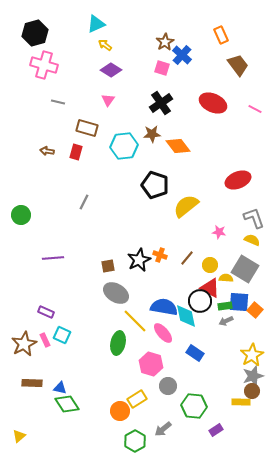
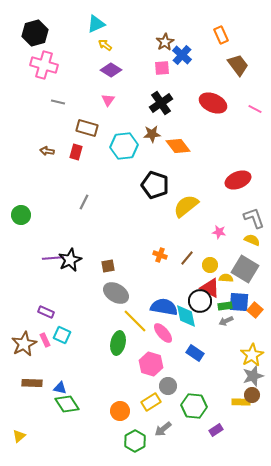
pink square at (162, 68): rotated 21 degrees counterclockwise
black star at (139, 260): moved 69 px left
brown circle at (252, 391): moved 4 px down
yellow rectangle at (137, 399): moved 14 px right, 3 px down
